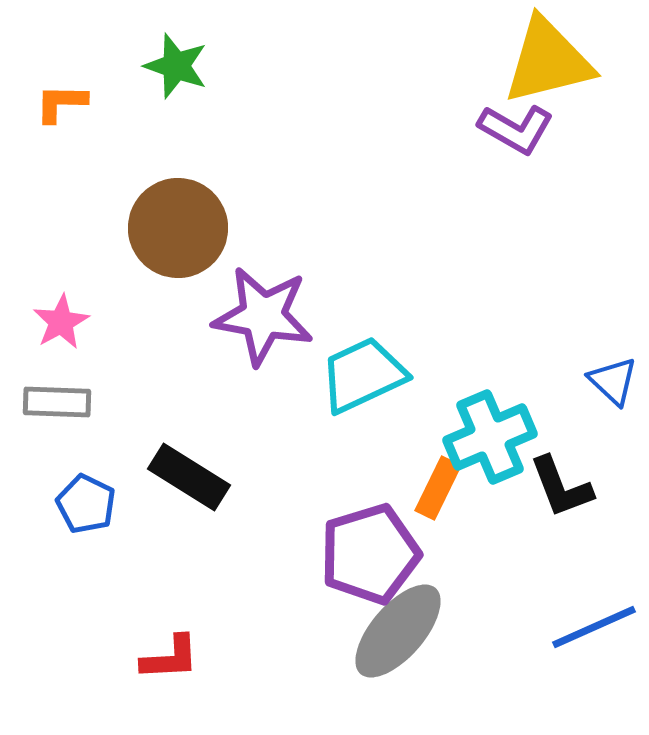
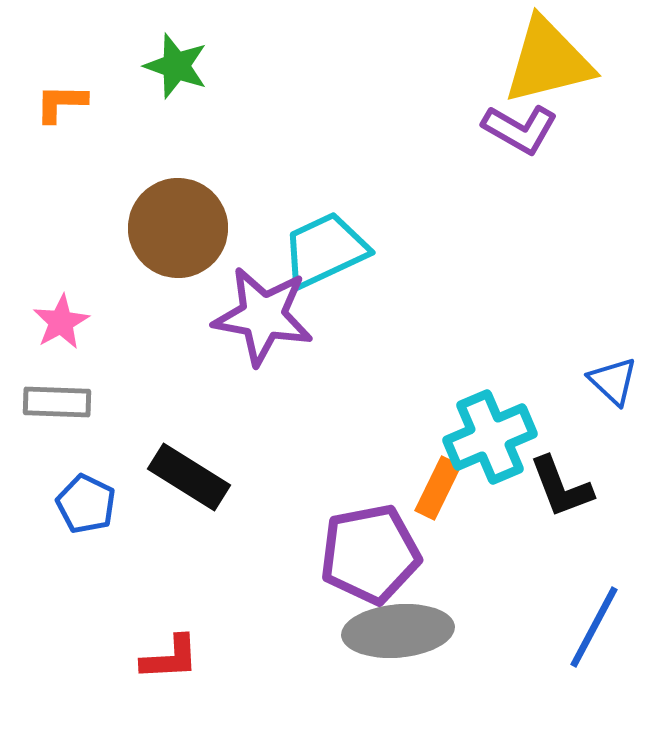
purple L-shape: moved 4 px right
cyan trapezoid: moved 38 px left, 125 px up
purple pentagon: rotated 6 degrees clockwise
blue line: rotated 38 degrees counterclockwise
gray ellipse: rotated 44 degrees clockwise
